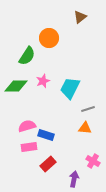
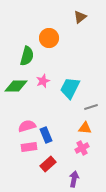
green semicircle: rotated 18 degrees counterclockwise
gray line: moved 3 px right, 2 px up
blue rectangle: rotated 49 degrees clockwise
pink cross: moved 11 px left, 13 px up; rotated 32 degrees clockwise
